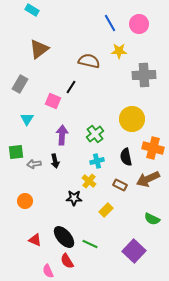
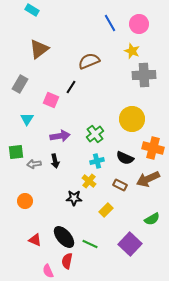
yellow star: moved 13 px right; rotated 21 degrees clockwise
brown semicircle: rotated 35 degrees counterclockwise
pink square: moved 2 px left, 1 px up
purple arrow: moved 2 px left, 1 px down; rotated 78 degrees clockwise
black semicircle: moved 1 px left, 1 px down; rotated 54 degrees counterclockwise
green semicircle: rotated 56 degrees counterclockwise
purple square: moved 4 px left, 7 px up
red semicircle: rotated 42 degrees clockwise
